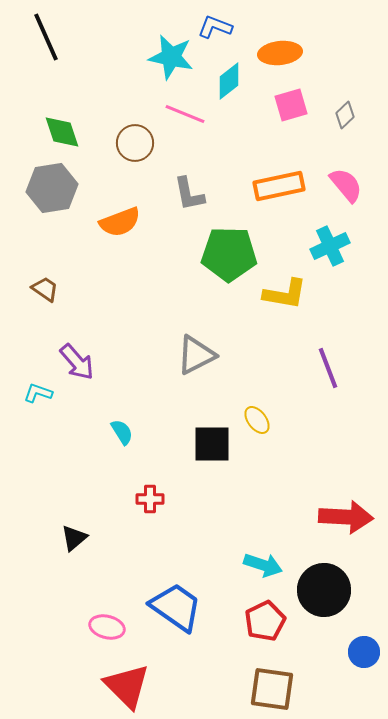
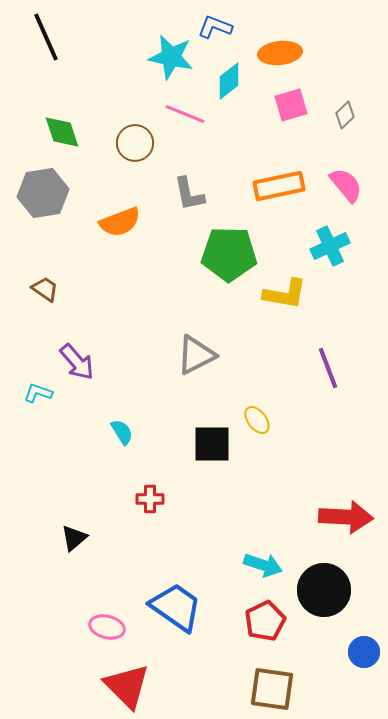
gray hexagon: moved 9 px left, 5 px down
